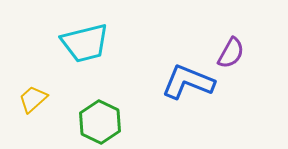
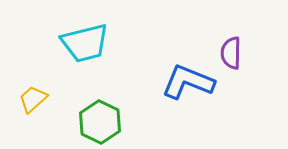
purple semicircle: rotated 152 degrees clockwise
